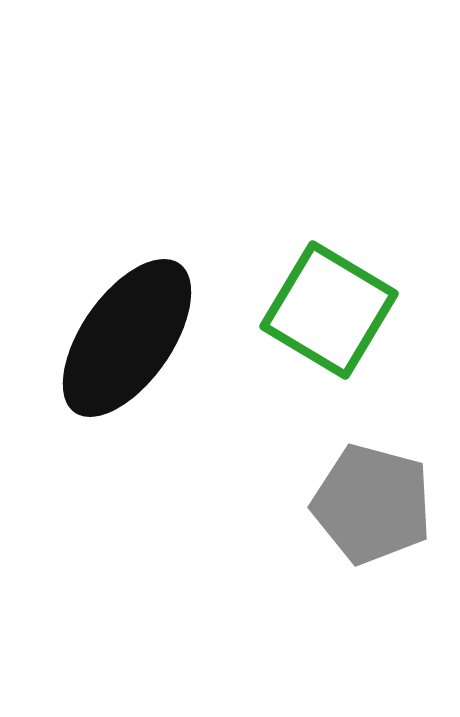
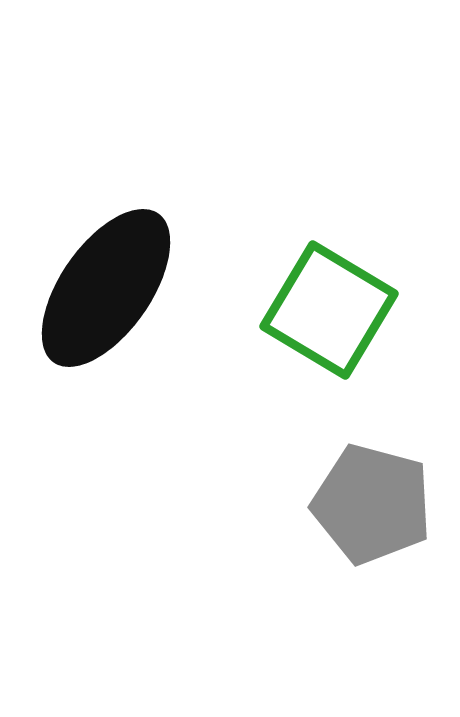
black ellipse: moved 21 px left, 50 px up
